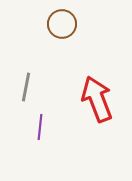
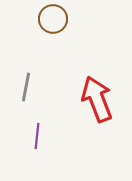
brown circle: moved 9 px left, 5 px up
purple line: moved 3 px left, 9 px down
